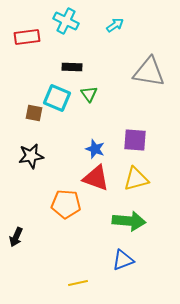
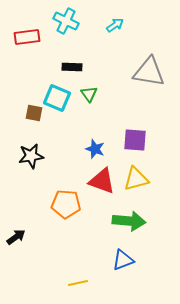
red triangle: moved 6 px right, 3 px down
black arrow: rotated 150 degrees counterclockwise
